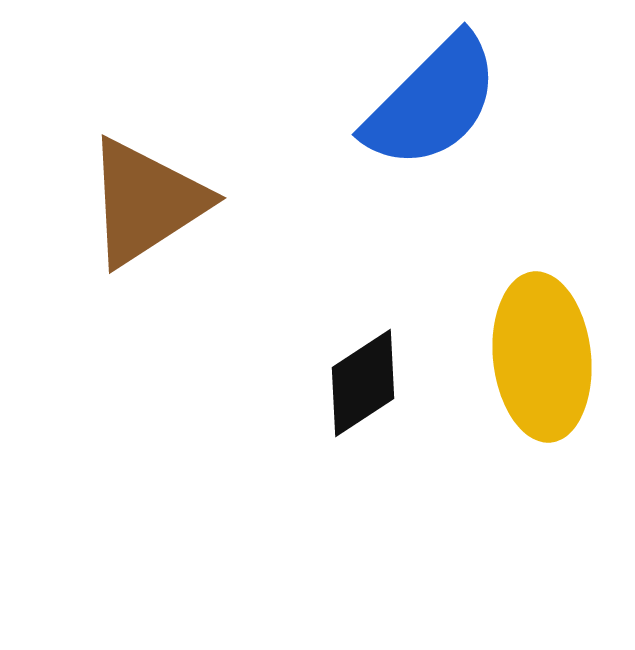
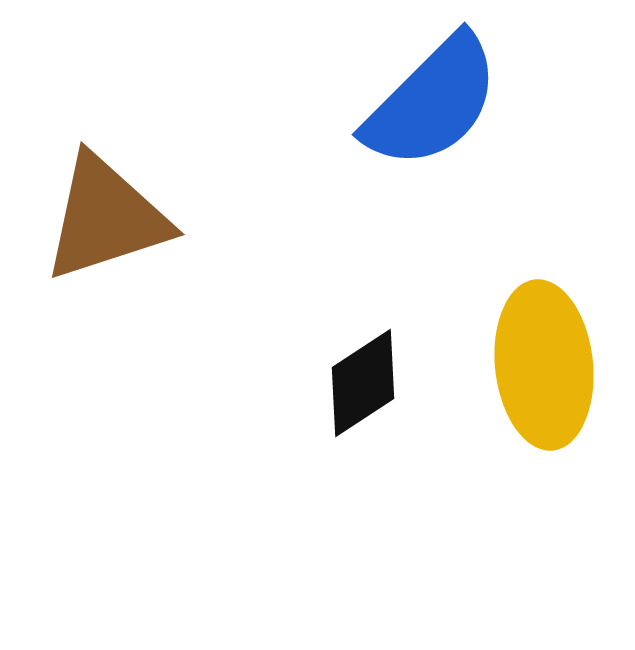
brown triangle: moved 40 px left, 16 px down; rotated 15 degrees clockwise
yellow ellipse: moved 2 px right, 8 px down
